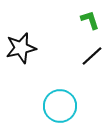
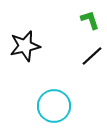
black star: moved 4 px right, 2 px up
cyan circle: moved 6 px left
